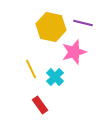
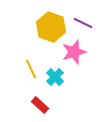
purple line: rotated 12 degrees clockwise
yellow hexagon: rotated 8 degrees clockwise
red rectangle: rotated 12 degrees counterclockwise
